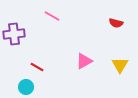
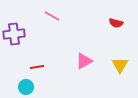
red line: rotated 40 degrees counterclockwise
